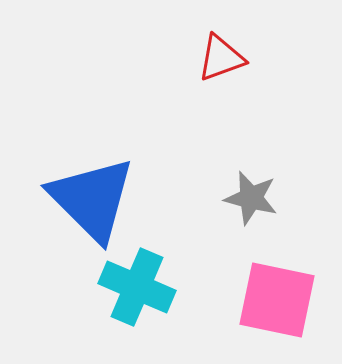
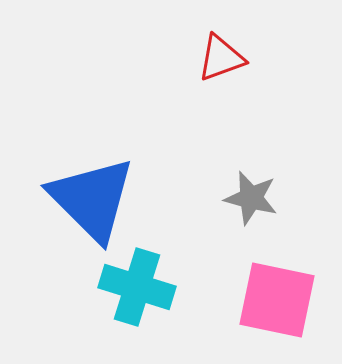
cyan cross: rotated 6 degrees counterclockwise
